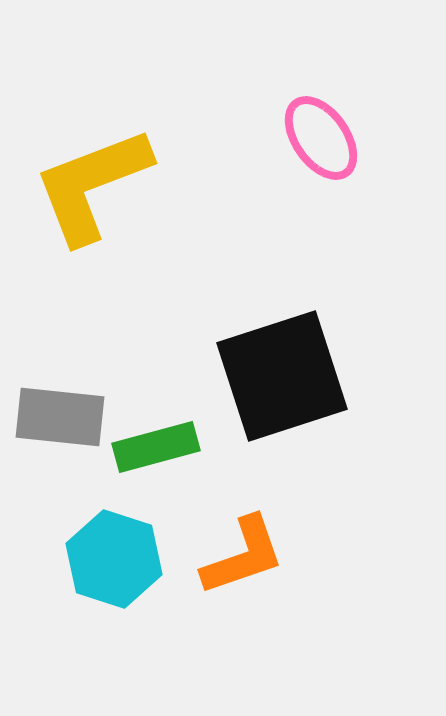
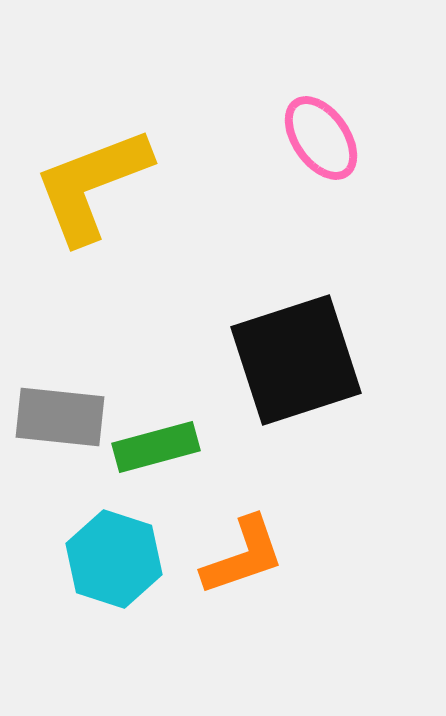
black square: moved 14 px right, 16 px up
